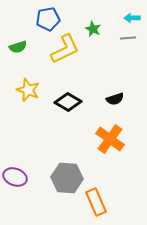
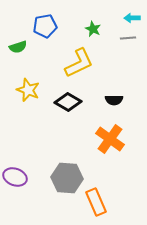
blue pentagon: moved 3 px left, 7 px down
yellow L-shape: moved 14 px right, 14 px down
black semicircle: moved 1 px left, 1 px down; rotated 18 degrees clockwise
